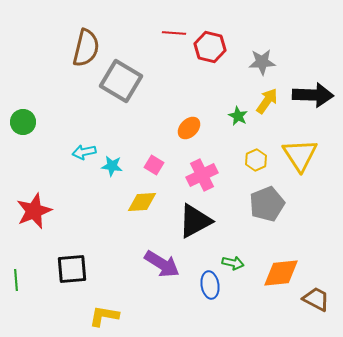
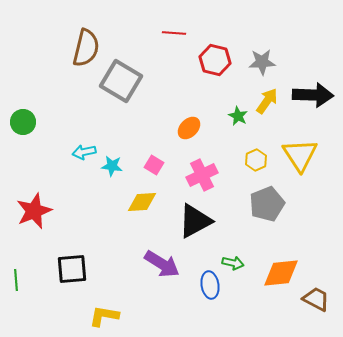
red hexagon: moved 5 px right, 13 px down
